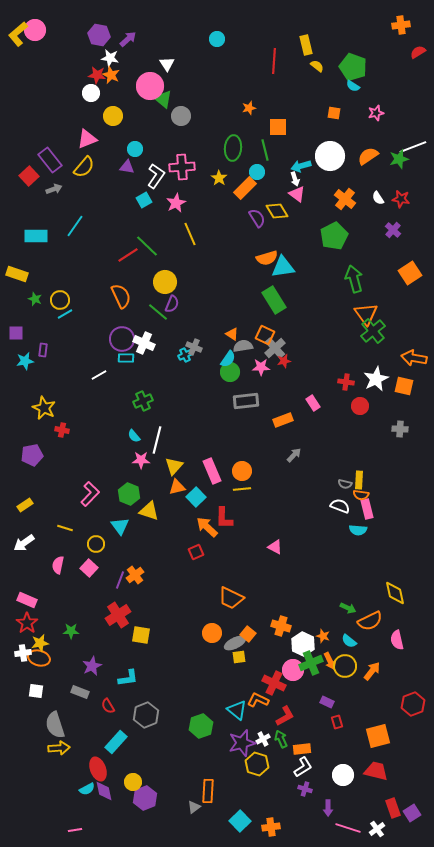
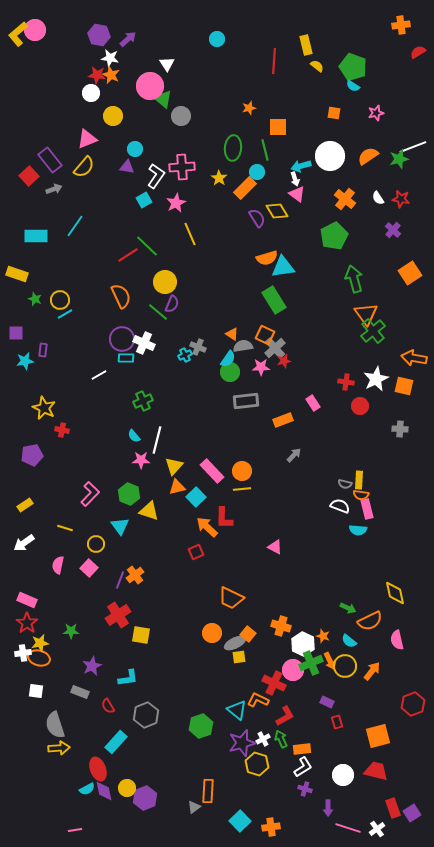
gray cross at (194, 347): moved 4 px right
pink rectangle at (212, 471): rotated 20 degrees counterclockwise
yellow circle at (133, 782): moved 6 px left, 6 px down
